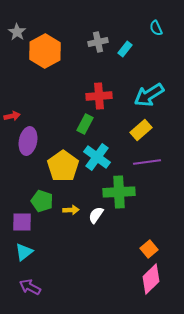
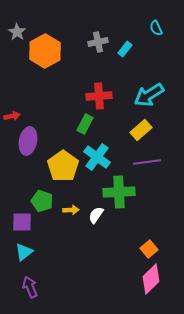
purple arrow: rotated 40 degrees clockwise
